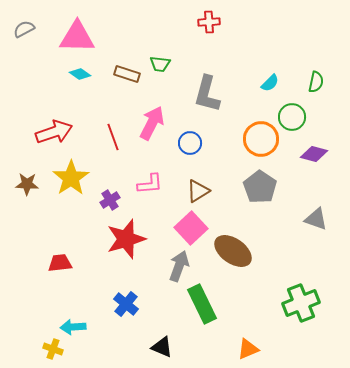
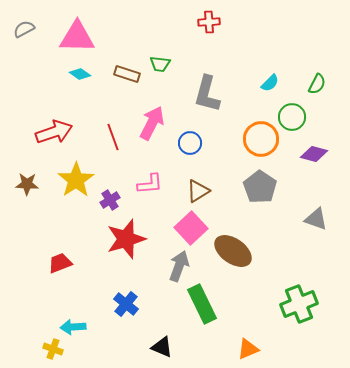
green semicircle: moved 1 px right, 2 px down; rotated 15 degrees clockwise
yellow star: moved 5 px right, 2 px down
red trapezoid: rotated 15 degrees counterclockwise
green cross: moved 2 px left, 1 px down
